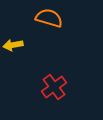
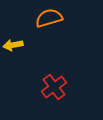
orange semicircle: rotated 32 degrees counterclockwise
